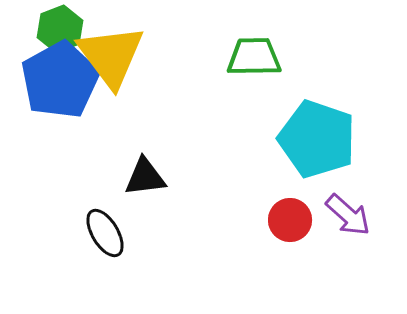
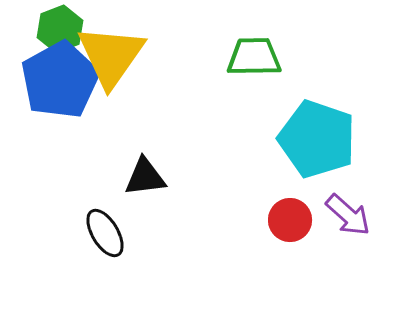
yellow triangle: rotated 12 degrees clockwise
